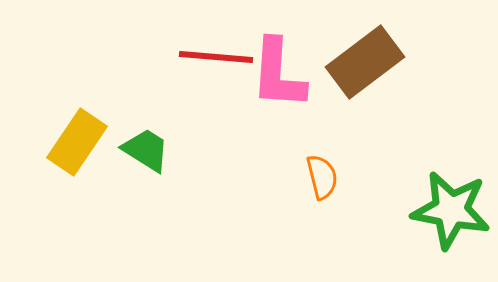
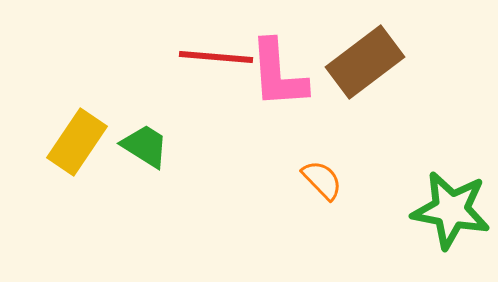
pink L-shape: rotated 8 degrees counterclockwise
green trapezoid: moved 1 px left, 4 px up
orange semicircle: moved 3 px down; rotated 30 degrees counterclockwise
